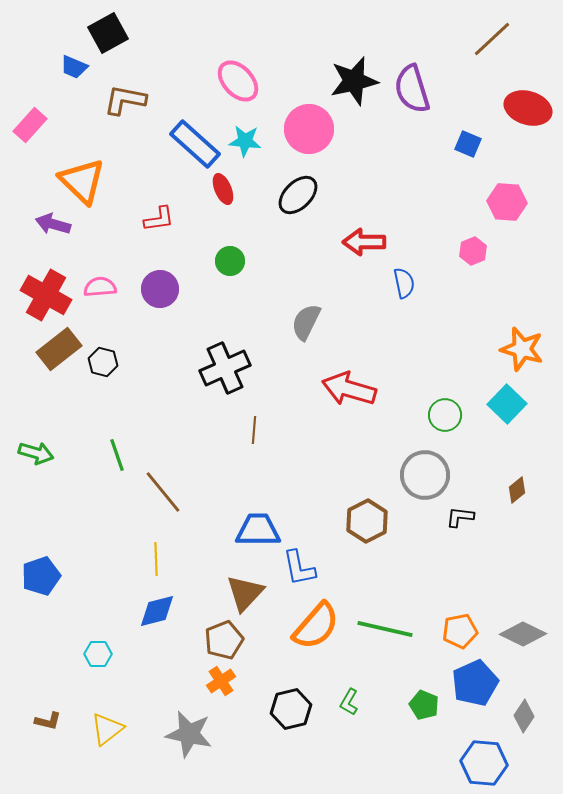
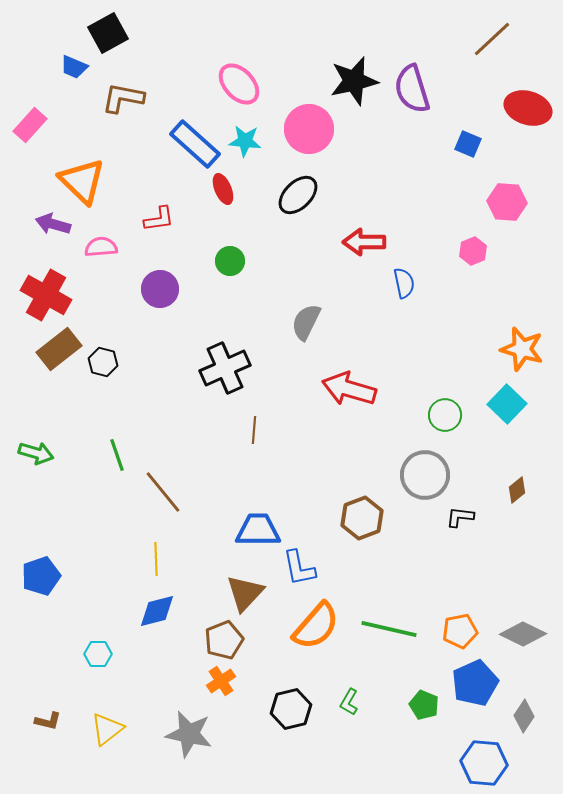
pink ellipse at (238, 81): moved 1 px right, 3 px down
brown L-shape at (125, 100): moved 2 px left, 2 px up
pink semicircle at (100, 287): moved 1 px right, 40 px up
brown hexagon at (367, 521): moved 5 px left, 3 px up; rotated 6 degrees clockwise
green line at (385, 629): moved 4 px right
